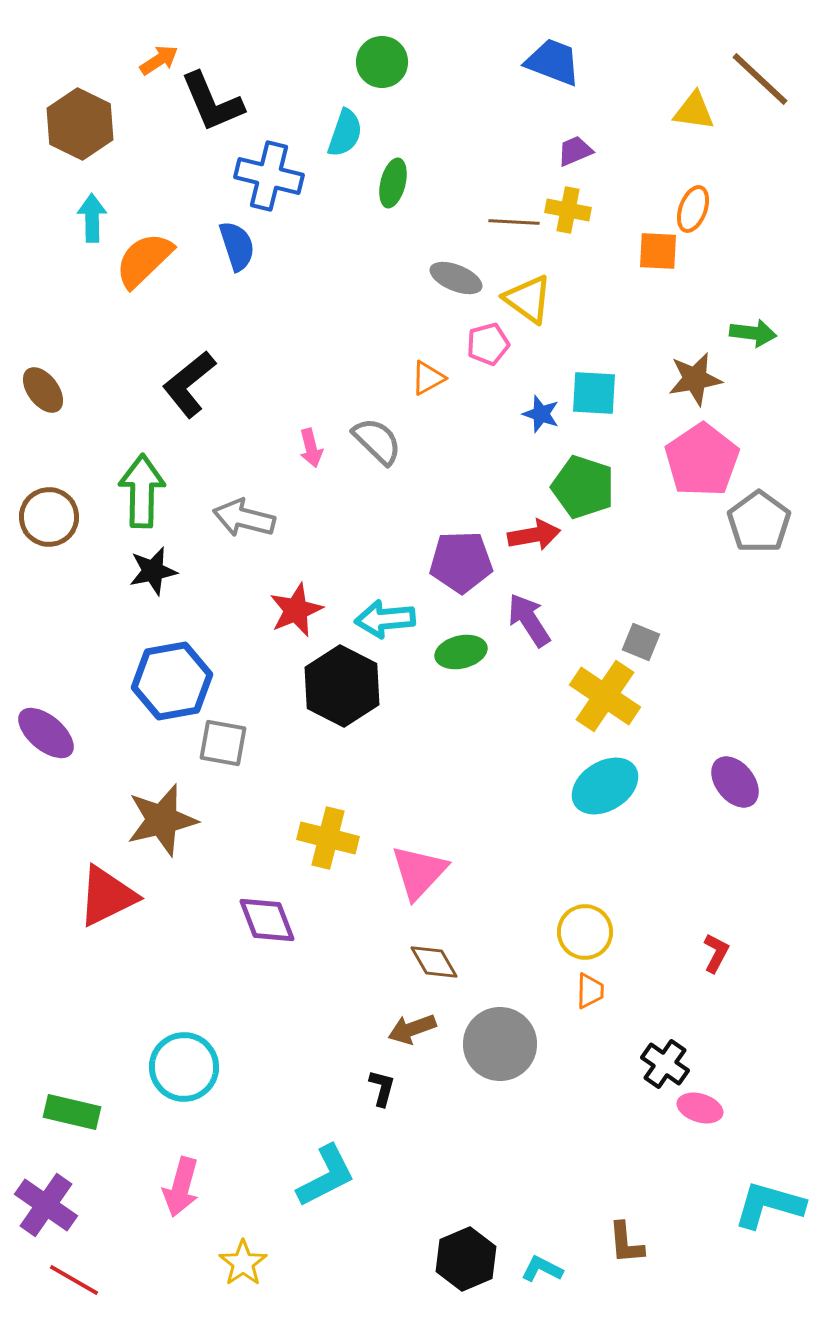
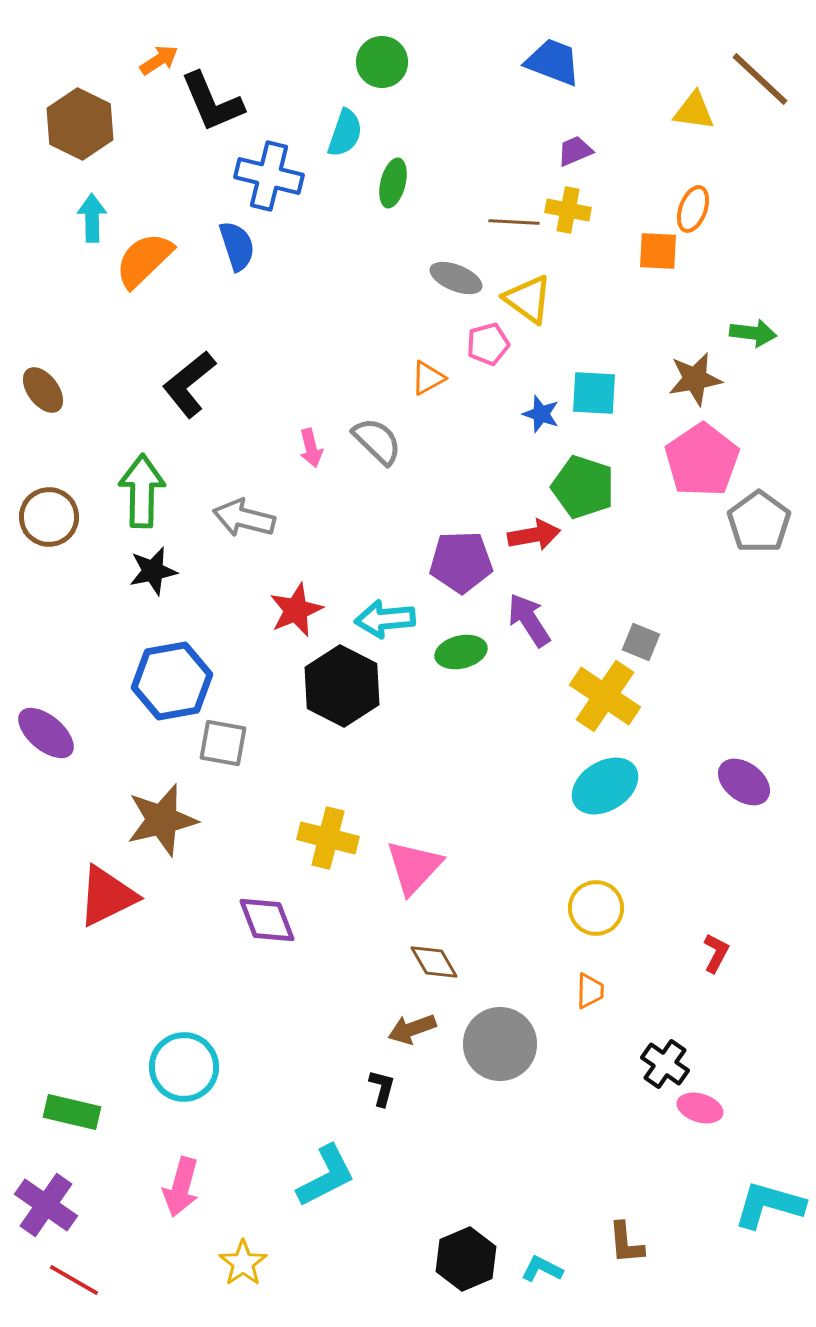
purple ellipse at (735, 782): moved 9 px right; rotated 14 degrees counterclockwise
pink triangle at (419, 872): moved 5 px left, 5 px up
yellow circle at (585, 932): moved 11 px right, 24 px up
